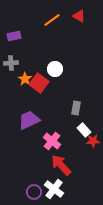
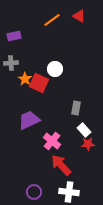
red square: rotated 12 degrees counterclockwise
red star: moved 5 px left, 3 px down
white cross: moved 15 px right, 3 px down; rotated 30 degrees counterclockwise
